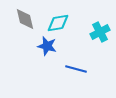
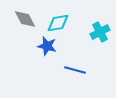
gray diamond: rotated 15 degrees counterclockwise
blue line: moved 1 px left, 1 px down
